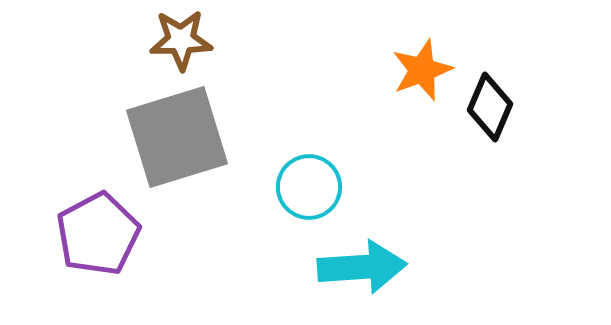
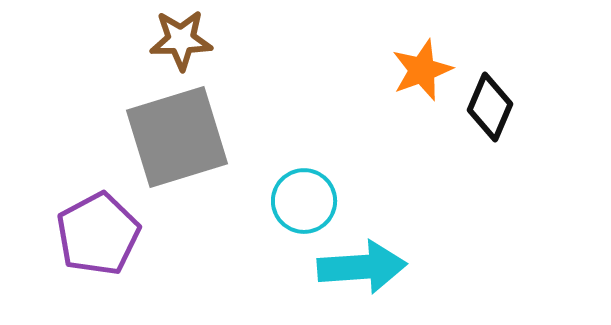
cyan circle: moved 5 px left, 14 px down
